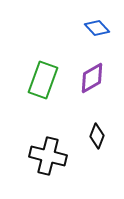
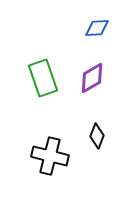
blue diamond: rotated 50 degrees counterclockwise
green rectangle: moved 2 px up; rotated 39 degrees counterclockwise
black cross: moved 2 px right
